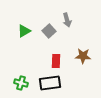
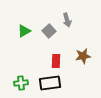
brown star: rotated 14 degrees counterclockwise
green cross: rotated 24 degrees counterclockwise
